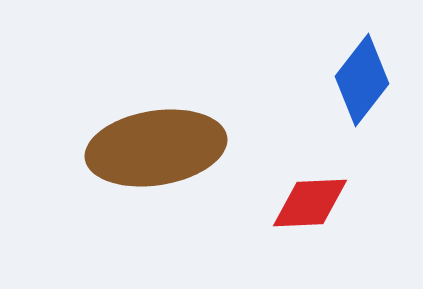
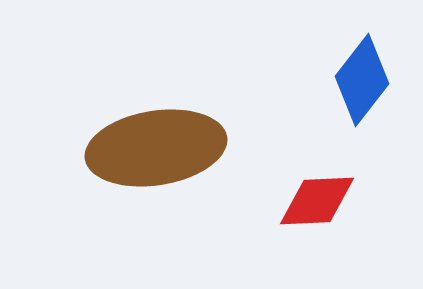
red diamond: moved 7 px right, 2 px up
